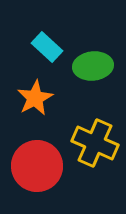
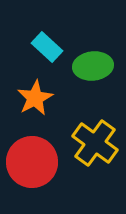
yellow cross: rotated 12 degrees clockwise
red circle: moved 5 px left, 4 px up
